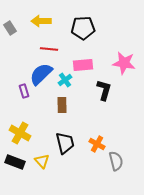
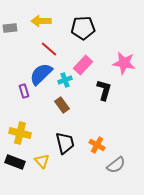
gray rectangle: rotated 64 degrees counterclockwise
red line: rotated 36 degrees clockwise
pink rectangle: rotated 42 degrees counterclockwise
cyan cross: rotated 16 degrees clockwise
brown rectangle: rotated 35 degrees counterclockwise
yellow cross: rotated 15 degrees counterclockwise
orange cross: moved 1 px down
gray semicircle: moved 4 px down; rotated 66 degrees clockwise
